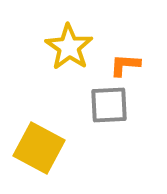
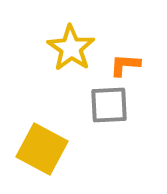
yellow star: moved 2 px right, 1 px down
yellow square: moved 3 px right, 1 px down
